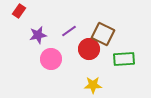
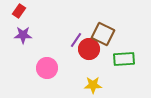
purple line: moved 7 px right, 9 px down; rotated 21 degrees counterclockwise
purple star: moved 15 px left; rotated 12 degrees clockwise
pink circle: moved 4 px left, 9 px down
